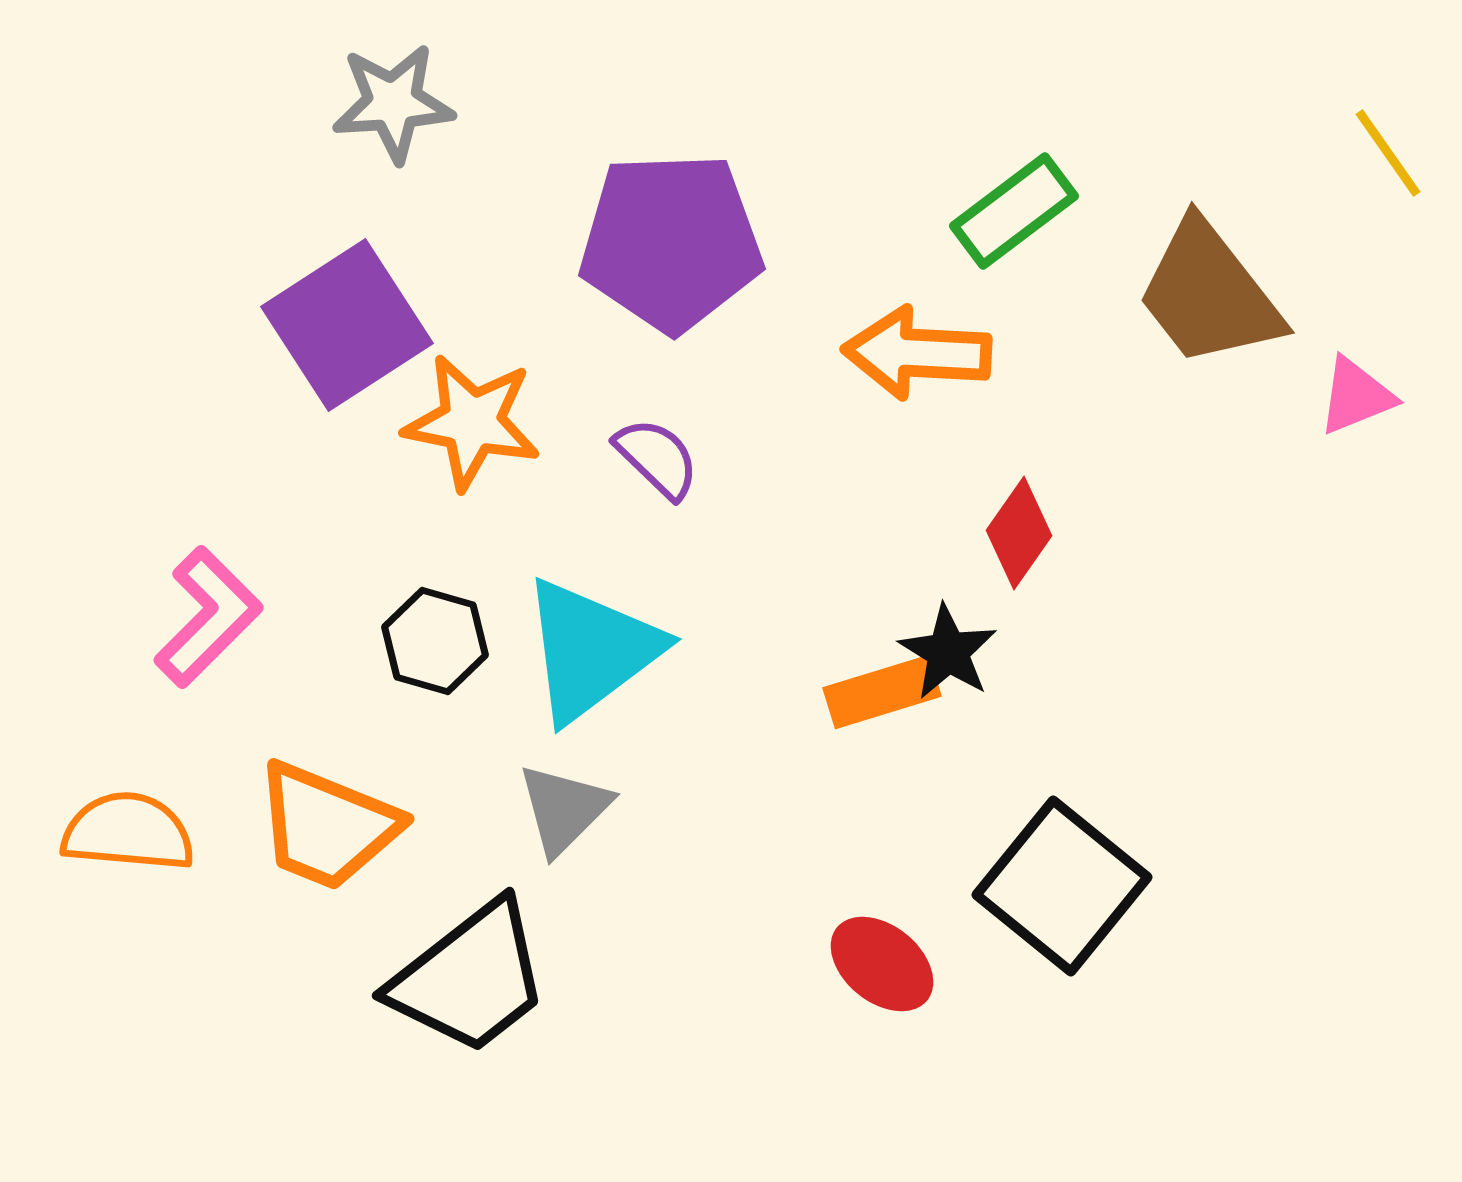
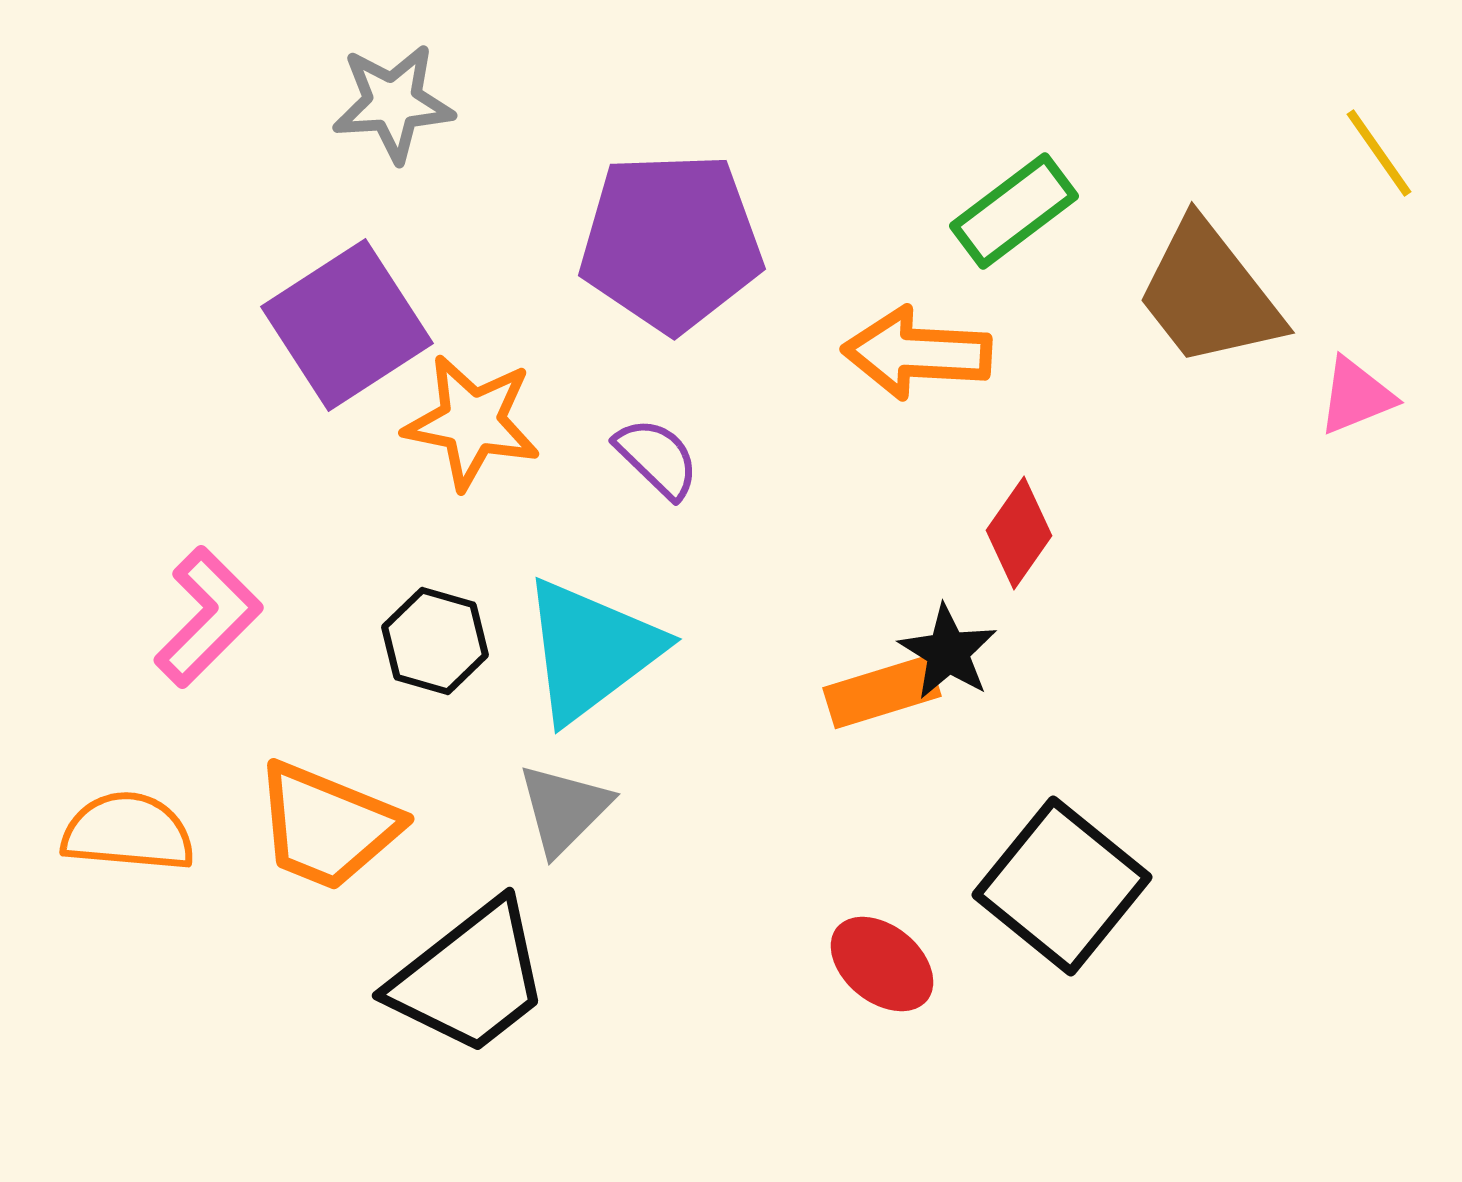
yellow line: moved 9 px left
